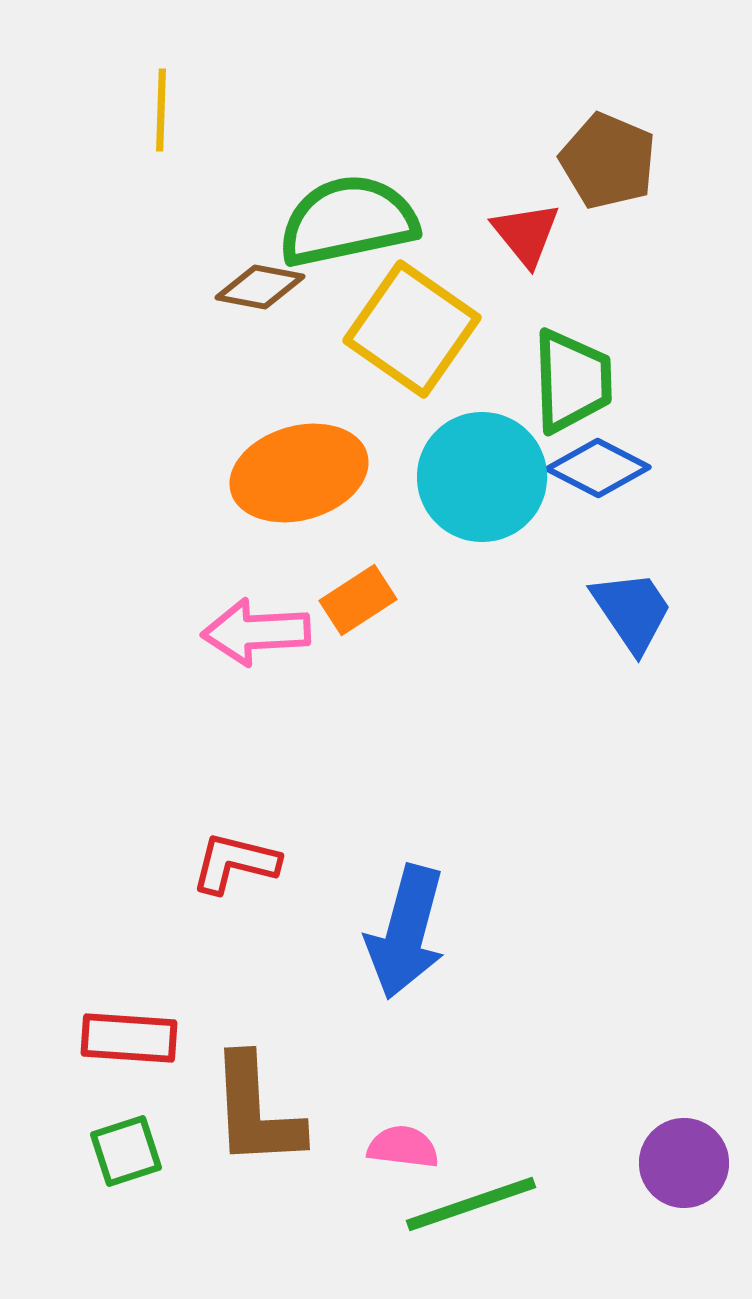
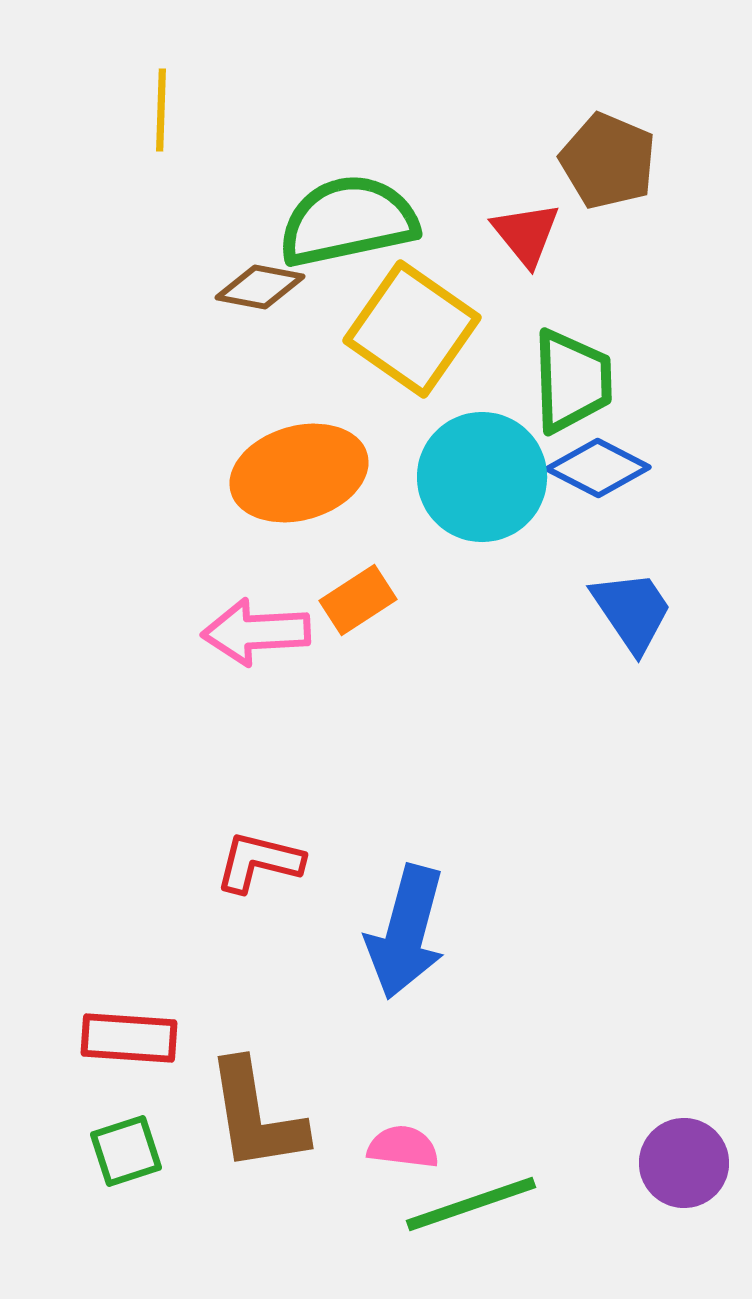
red L-shape: moved 24 px right, 1 px up
brown L-shape: moved 5 px down; rotated 6 degrees counterclockwise
